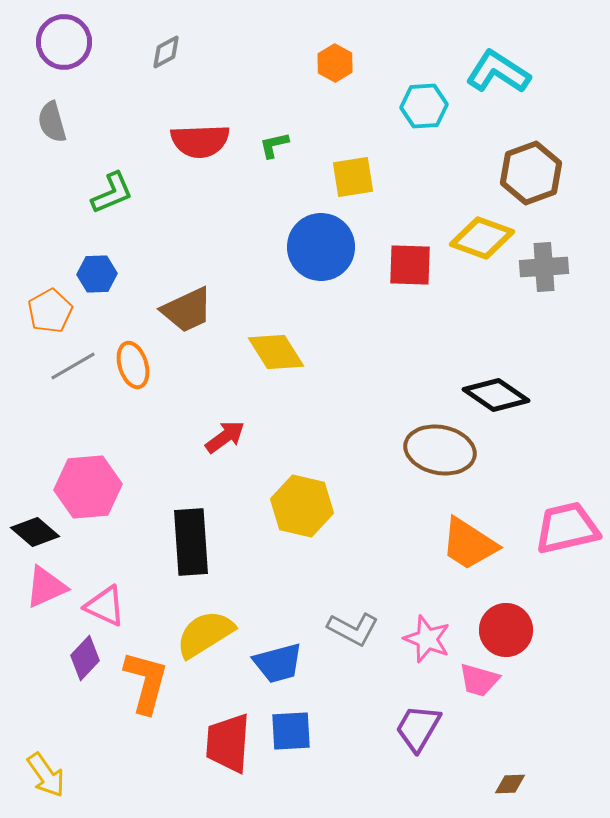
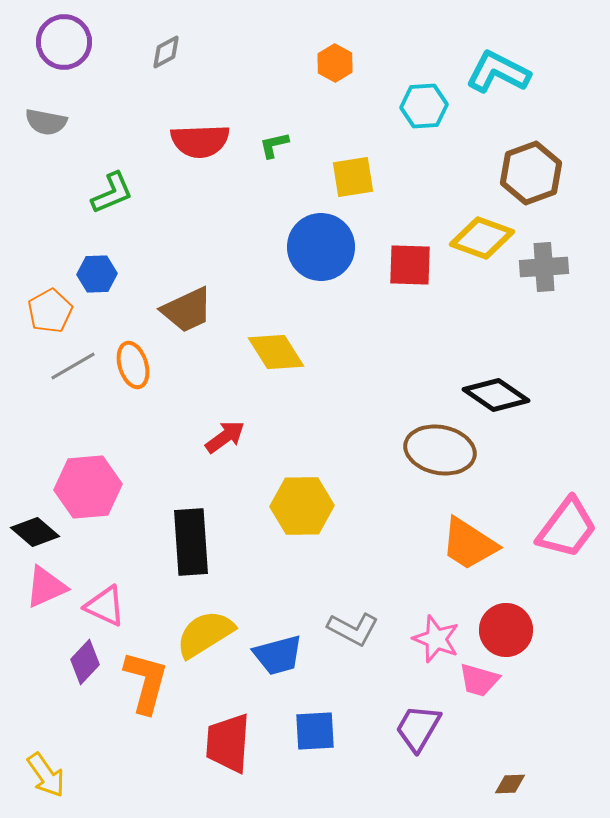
cyan L-shape at (498, 72): rotated 6 degrees counterclockwise
gray semicircle at (52, 122): moved 6 px left; rotated 63 degrees counterclockwise
yellow hexagon at (302, 506): rotated 14 degrees counterclockwise
pink trapezoid at (567, 528): rotated 140 degrees clockwise
pink star at (427, 639): moved 9 px right
purple diamond at (85, 658): moved 4 px down
blue trapezoid at (278, 663): moved 8 px up
blue square at (291, 731): moved 24 px right
